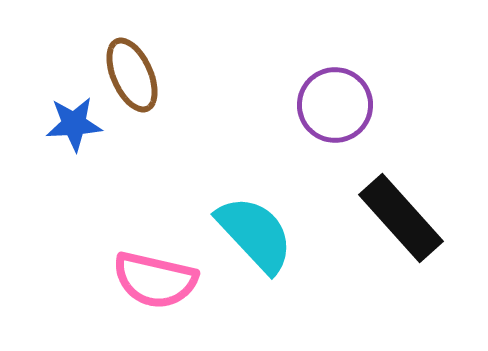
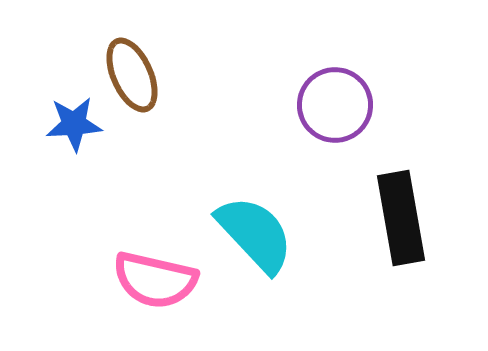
black rectangle: rotated 32 degrees clockwise
